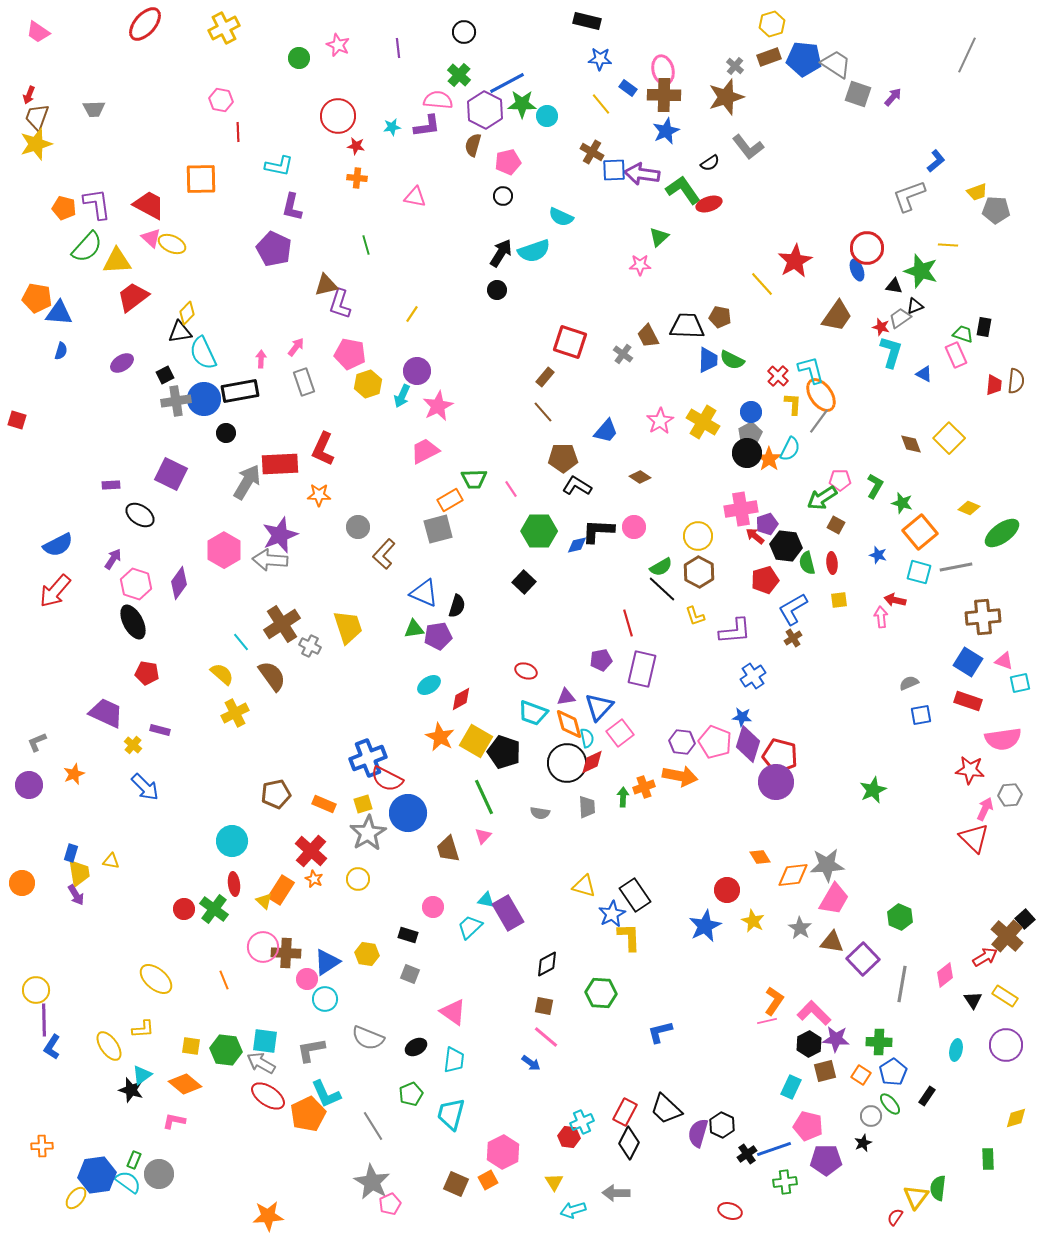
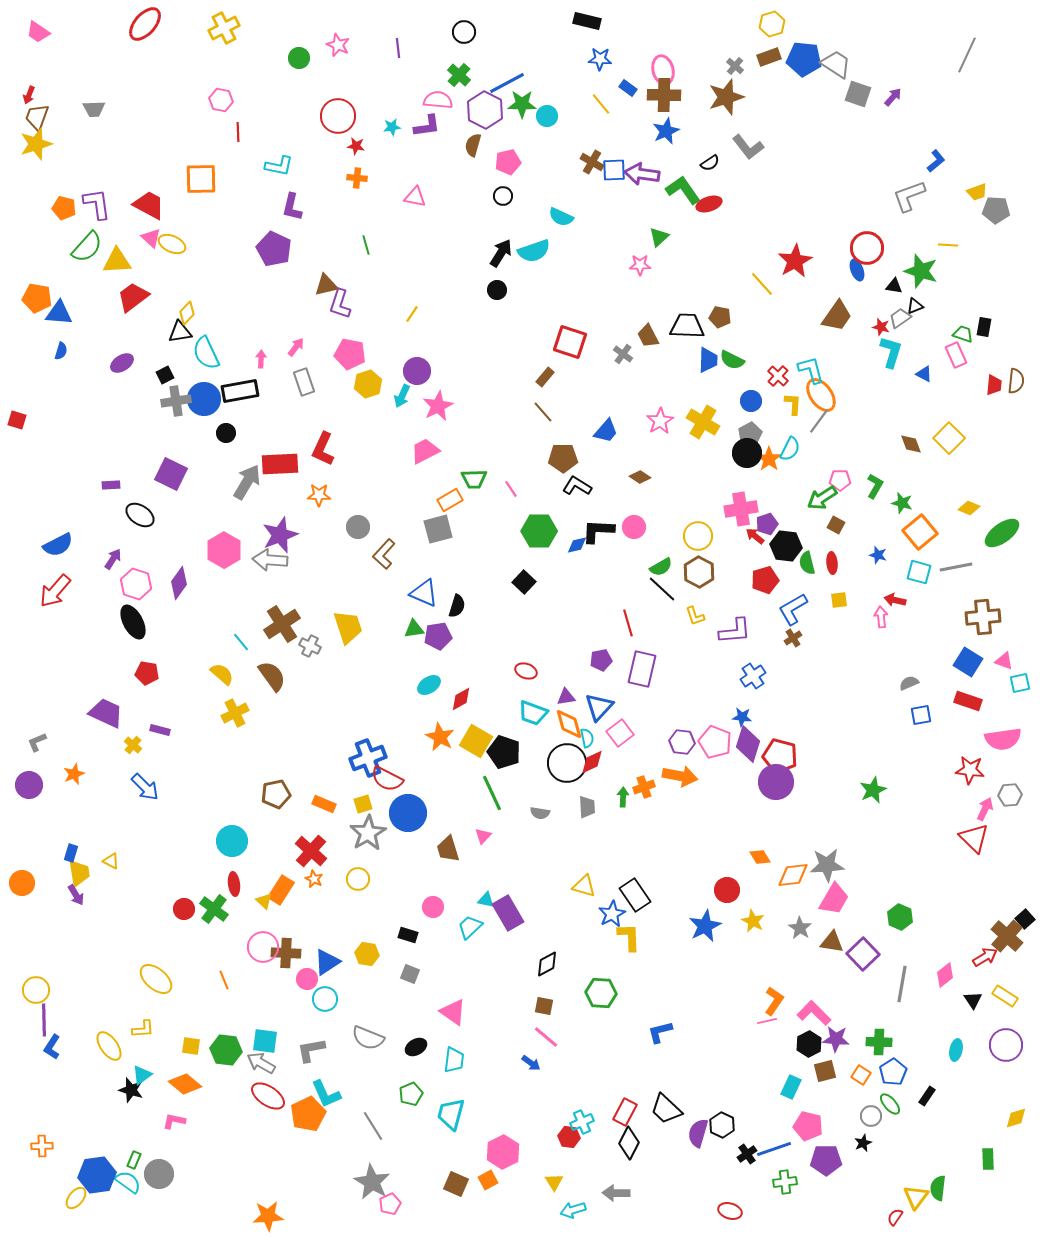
brown cross at (592, 152): moved 10 px down
cyan semicircle at (203, 353): moved 3 px right
blue circle at (751, 412): moved 11 px up
green line at (484, 797): moved 8 px right, 4 px up
yellow triangle at (111, 861): rotated 18 degrees clockwise
purple square at (863, 959): moved 5 px up
